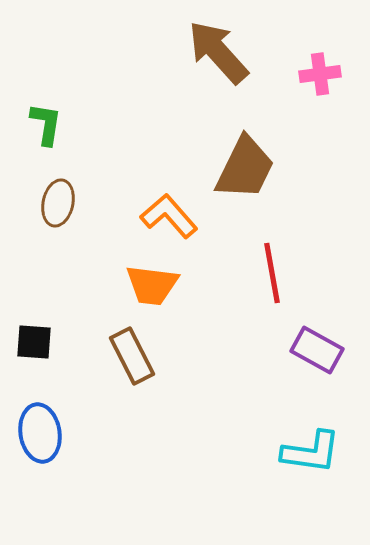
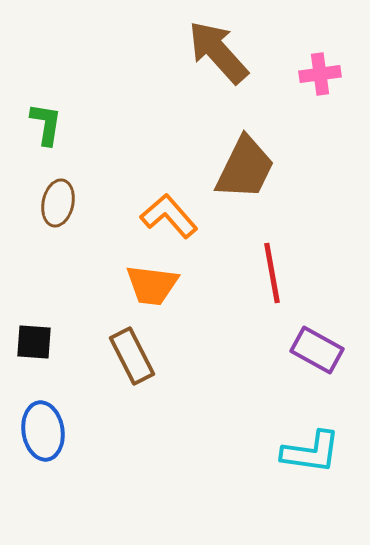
blue ellipse: moved 3 px right, 2 px up
